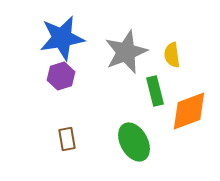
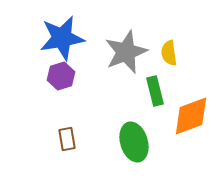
yellow semicircle: moved 3 px left, 2 px up
orange diamond: moved 2 px right, 5 px down
green ellipse: rotated 12 degrees clockwise
